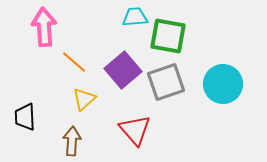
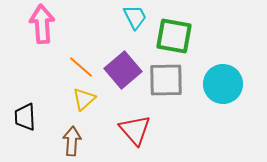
cyan trapezoid: rotated 68 degrees clockwise
pink arrow: moved 2 px left, 3 px up
green square: moved 6 px right
orange line: moved 7 px right, 5 px down
gray square: moved 2 px up; rotated 18 degrees clockwise
